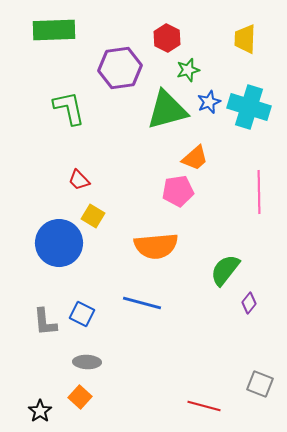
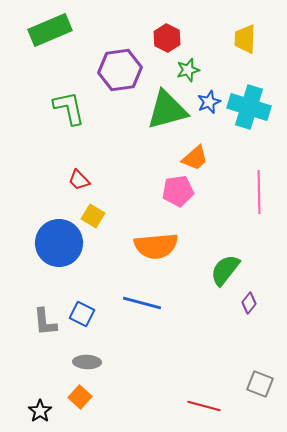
green rectangle: moved 4 px left; rotated 21 degrees counterclockwise
purple hexagon: moved 2 px down
